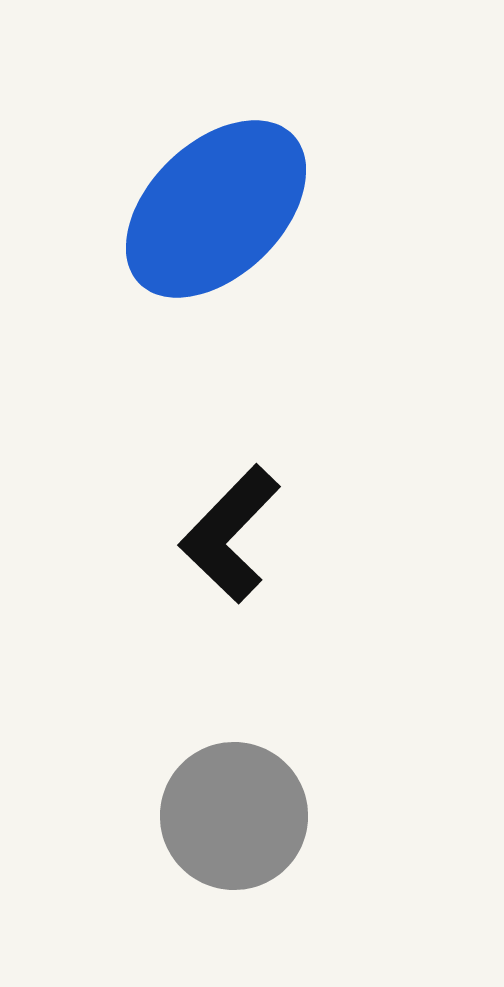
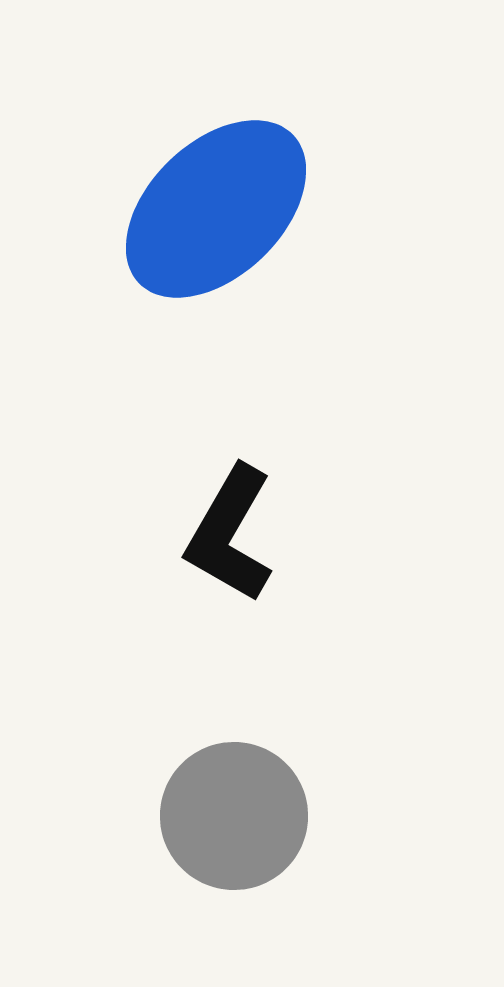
black L-shape: rotated 14 degrees counterclockwise
